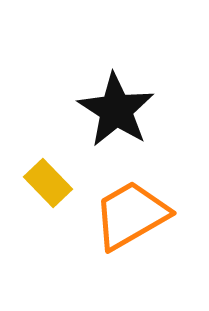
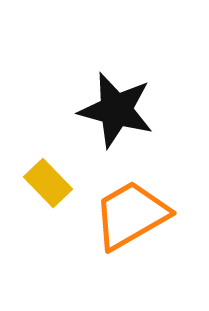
black star: rotated 18 degrees counterclockwise
